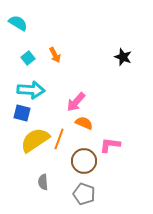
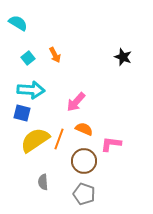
orange semicircle: moved 6 px down
pink L-shape: moved 1 px right, 1 px up
